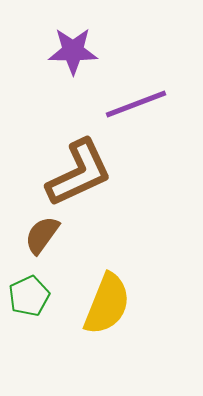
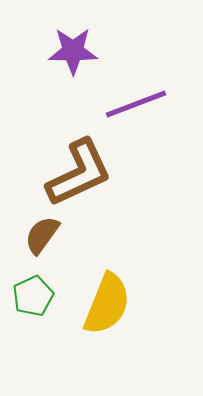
green pentagon: moved 4 px right
